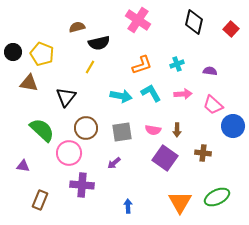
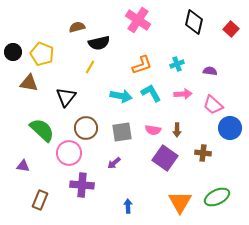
blue circle: moved 3 px left, 2 px down
